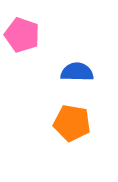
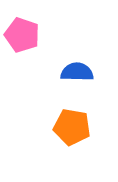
orange pentagon: moved 4 px down
